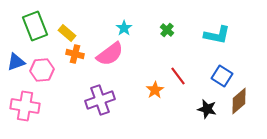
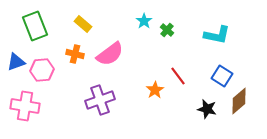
cyan star: moved 20 px right, 7 px up
yellow rectangle: moved 16 px right, 9 px up
